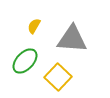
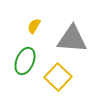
green ellipse: rotated 20 degrees counterclockwise
